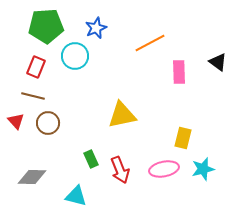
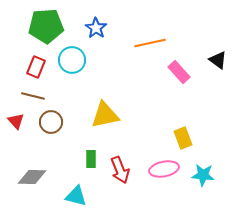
blue star: rotated 15 degrees counterclockwise
orange line: rotated 16 degrees clockwise
cyan circle: moved 3 px left, 4 px down
black triangle: moved 2 px up
pink rectangle: rotated 40 degrees counterclockwise
yellow triangle: moved 17 px left
brown circle: moved 3 px right, 1 px up
yellow rectangle: rotated 35 degrees counterclockwise
green rectangle: rotated 24 degrees clockwise
cyan star: moved 6 px down; rotated 20 degrees clockwise
